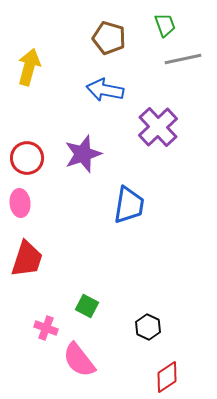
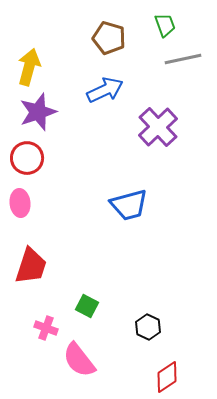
blue arrow: rotated 144 degrees clockwise
purple star: moved 45 px left, 42 px up
blue trapezoid: rotated 66 degrees clockwise
red trapezoid: moved 4 px right, 7 px down
